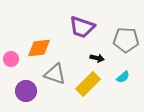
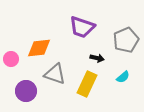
gray pentagon: rotated 25 degrees counterclockwise
yellow rectangle: moved 1 px left; rotated 20 degrees counterclockwise
